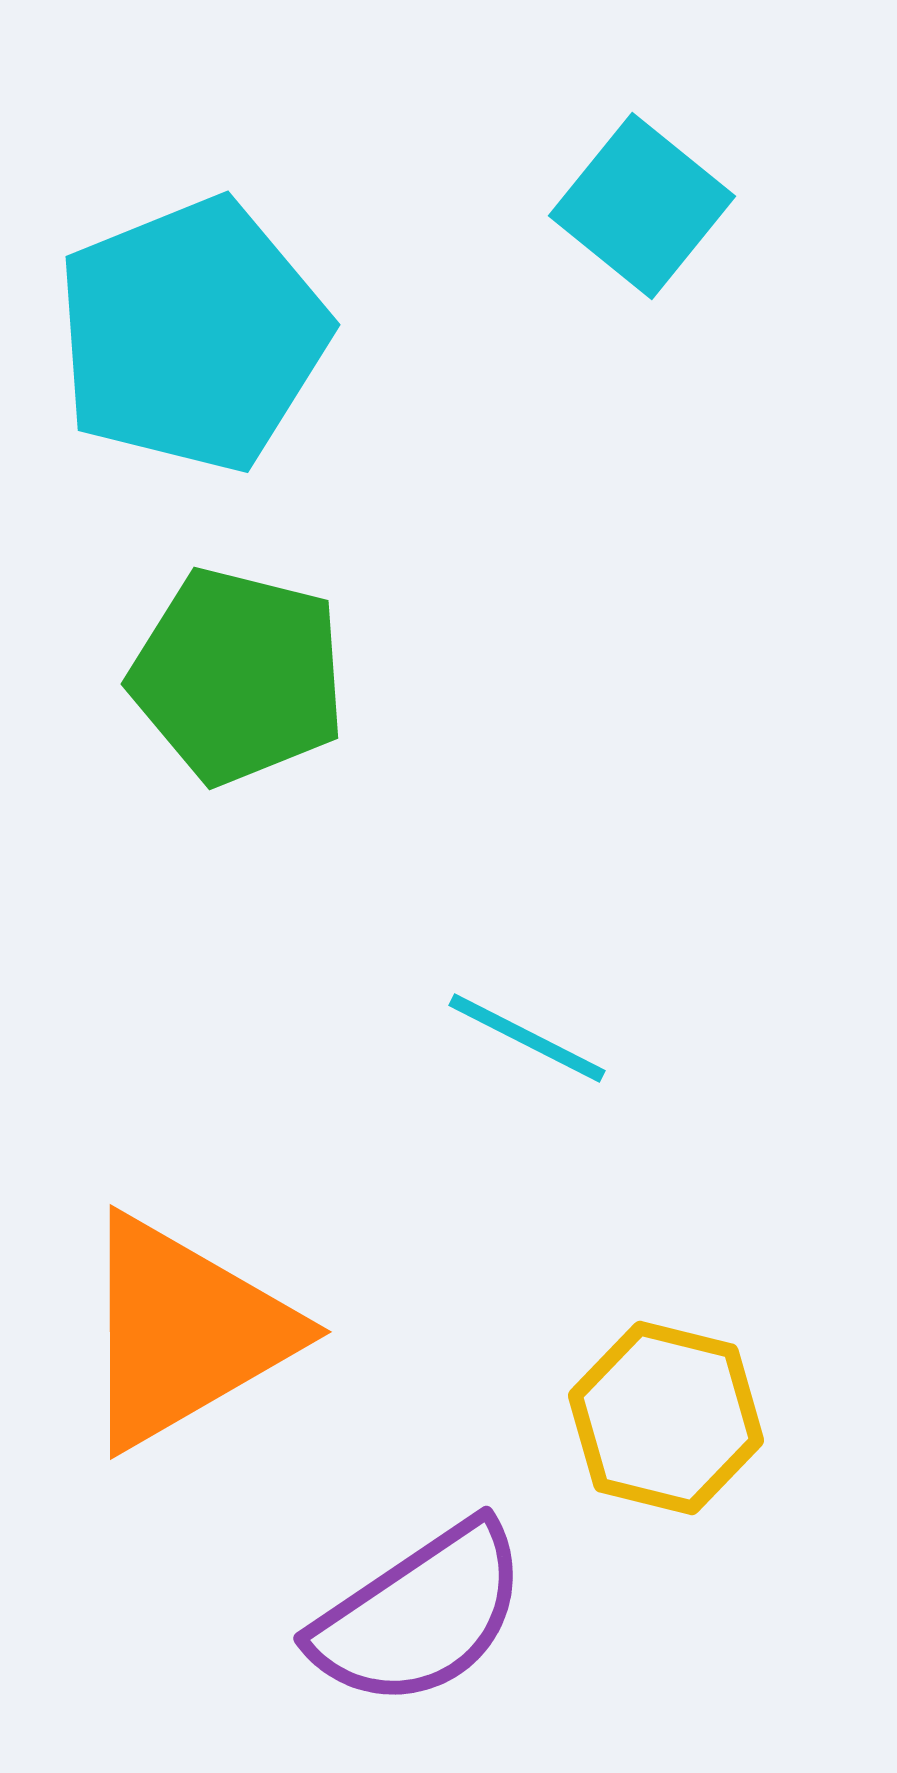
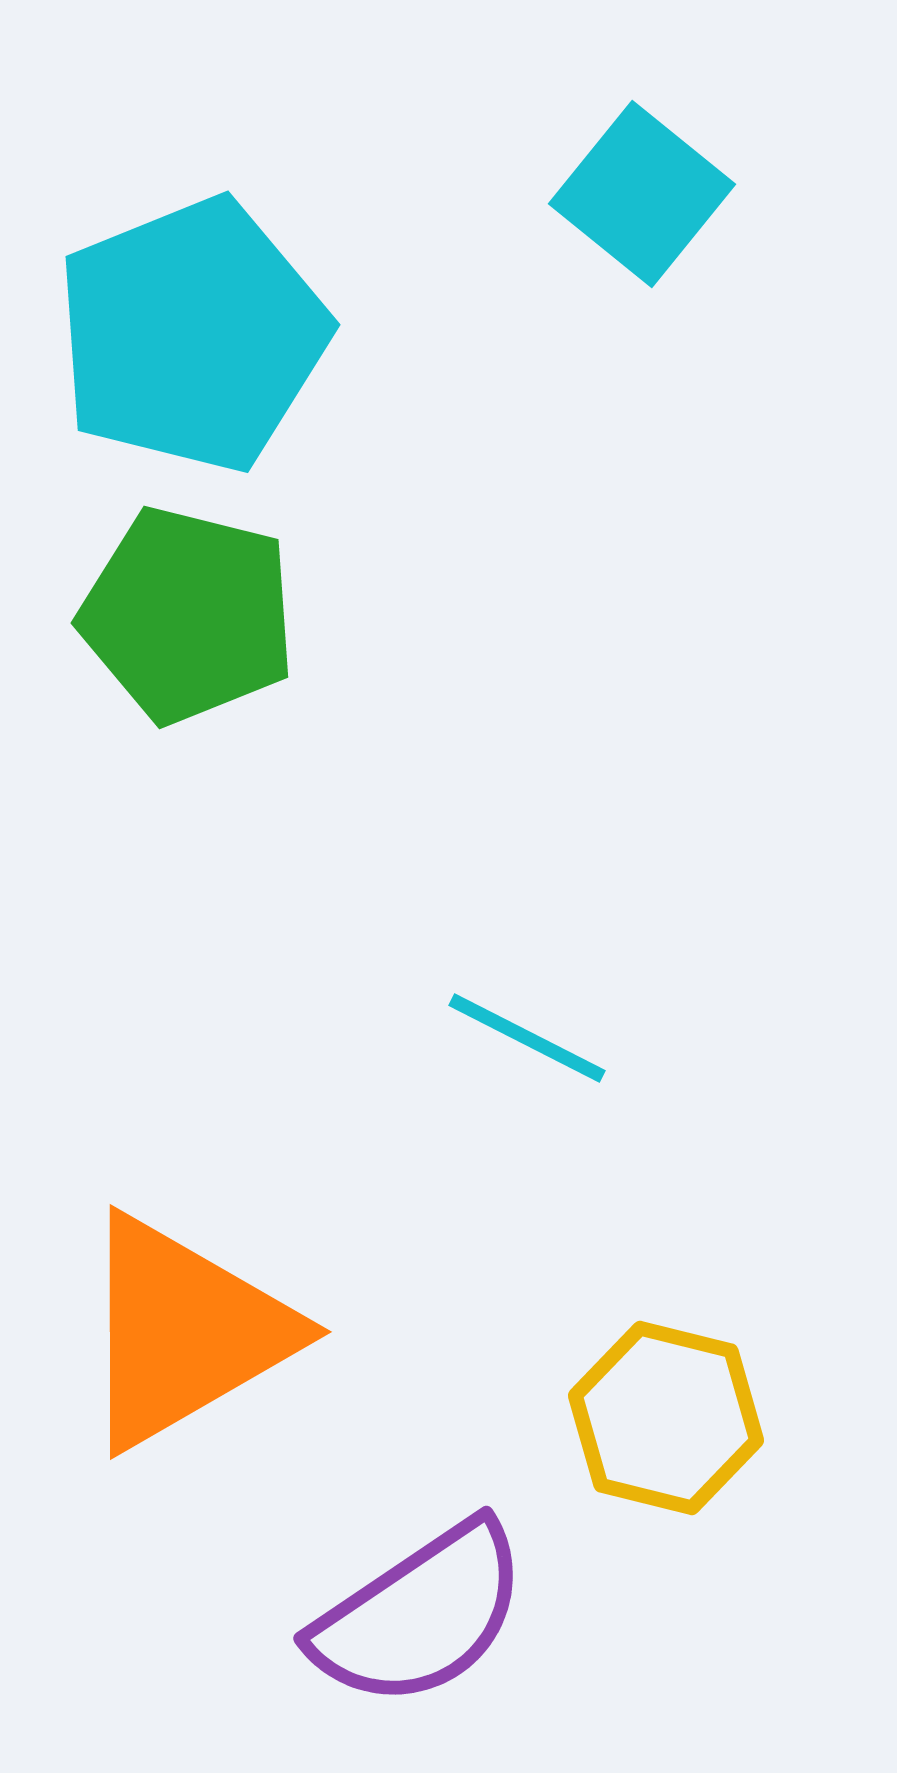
cyan square: moved 12 px up
green pentagon: moved 50 px left, 61 px up
